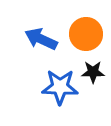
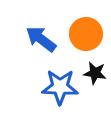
blue arrow: rotated 12 degrees clockwise
black star: moved 2 px right, 1 px down; rotated 10 degrees clockwise
